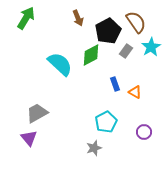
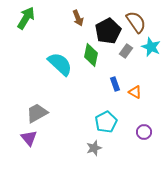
cyan star: rotated 18 degrees counterclockwise
green diamond: rotated 50 degrees counterclockwise
